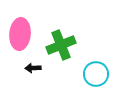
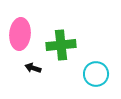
green cross: rotated 16 degrees clockwise
black arrow: rotated 21 degrees clockwise
